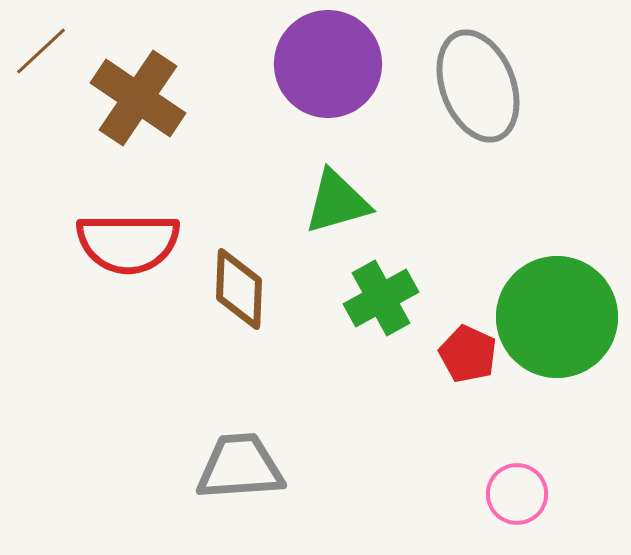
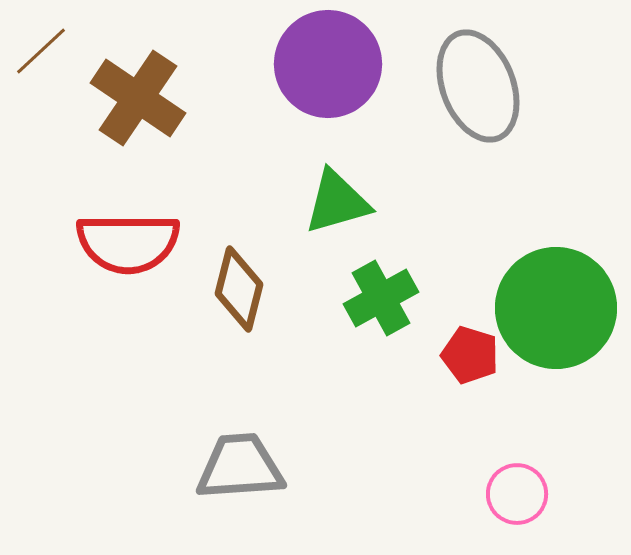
brown diamond: rotated 12 degrees clockwise
green circle: moved 1 px left, 9 px up
red pentagon: moved 2 px right, 1 px down; rotated 8 degrees counterclockwise
